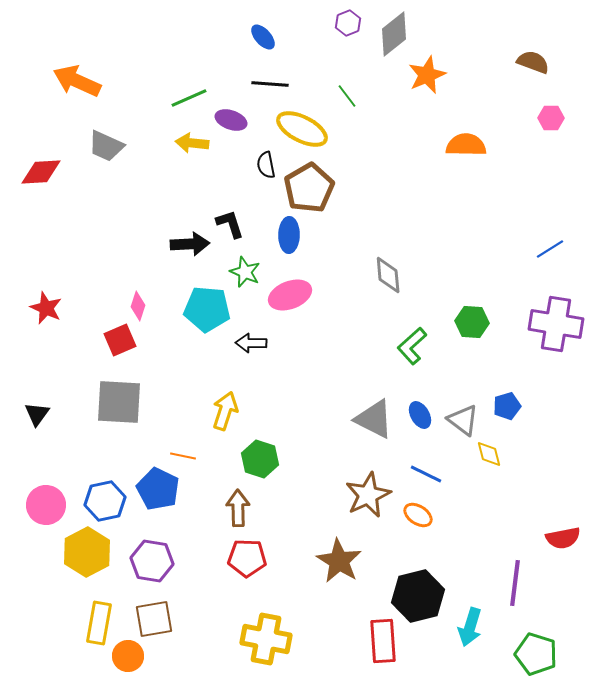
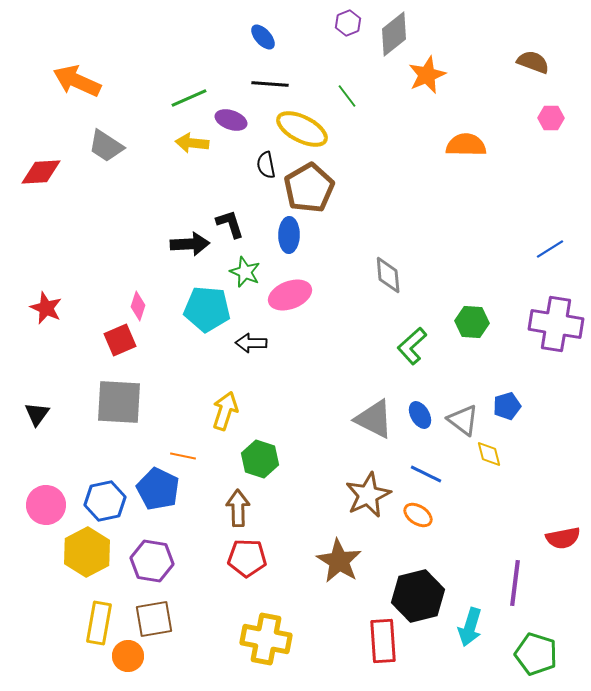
gray trapezoid at (106, 146): rotated 9 degrees clockwise
